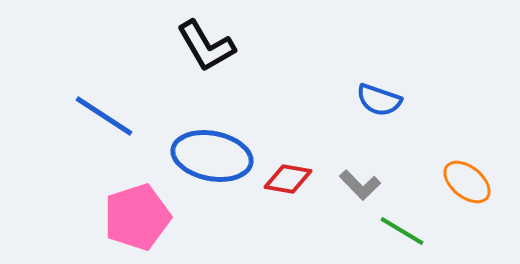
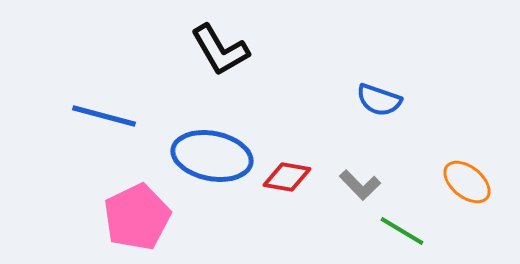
black L-shape: moved 14 px right, 4 px down
blue line: rotated 18 degrees counterclockwise
red diamond: moved 1 px left, 2 px up
pink pentagon: rotated 8 degrees counterclockwise
